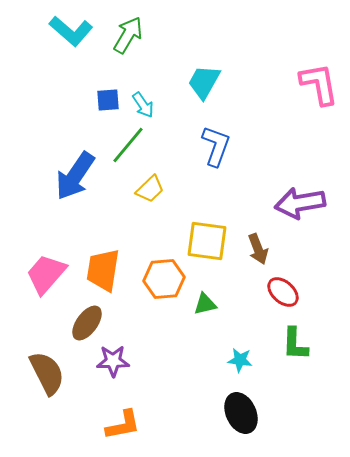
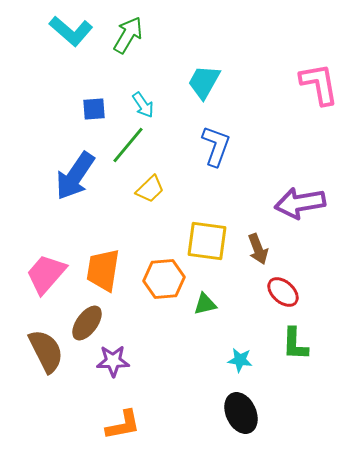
blue square: moved 14 px left, 9 px down
brown semicircle: moved 1 px left, 22 px up
